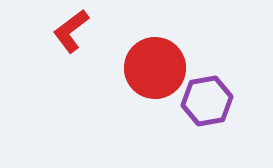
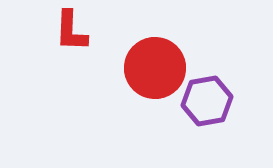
red L-shape: rotated 51 degrees counterclockwise
